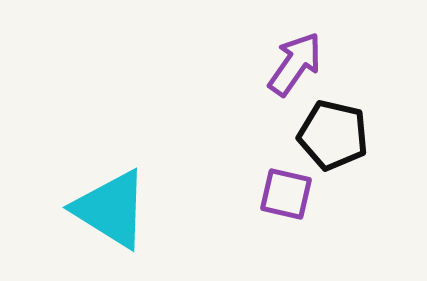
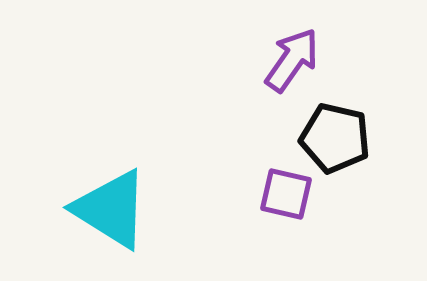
purple arrow: moved 3 px left, 4 px up
black pentagon: moved 2 px right, 3 px down
